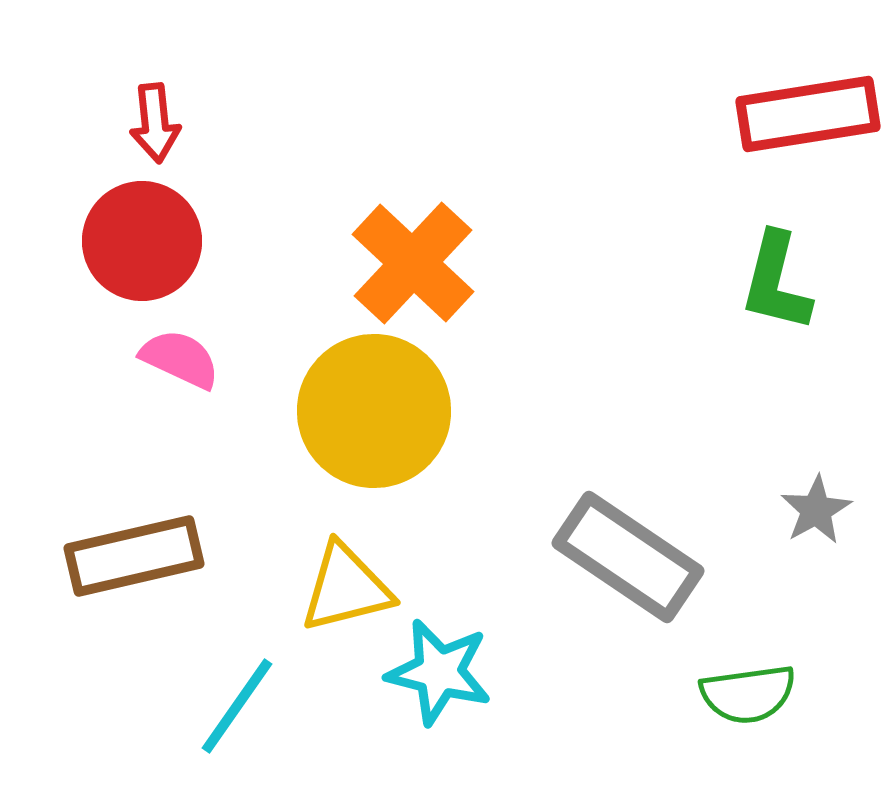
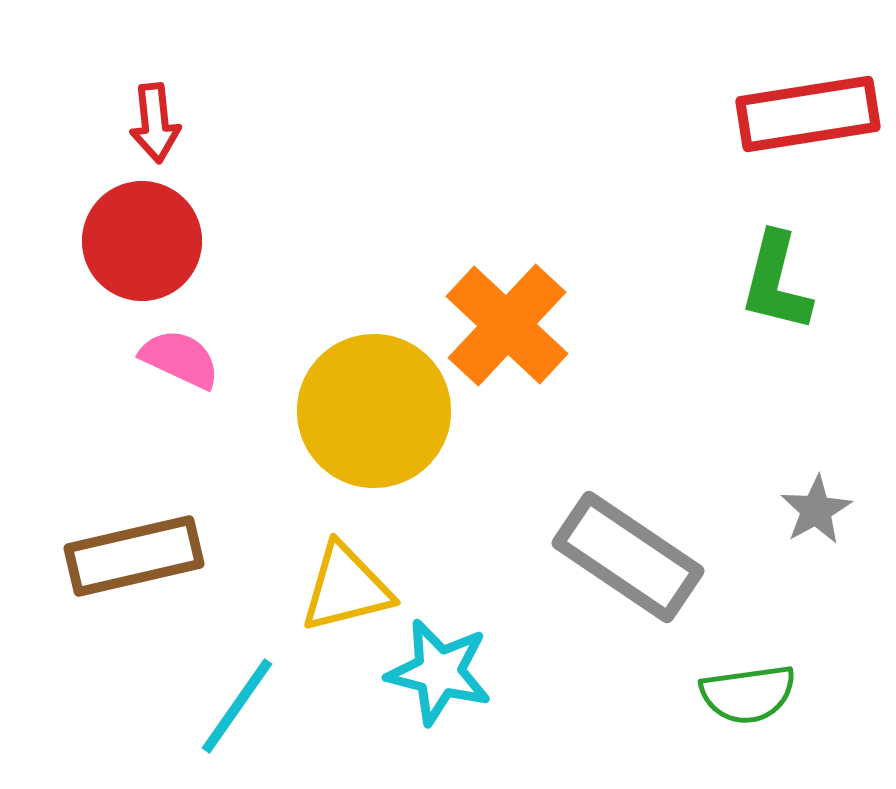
orange cross: moved 94 px right, 62 px down
